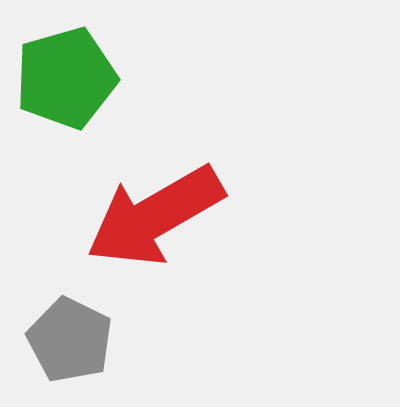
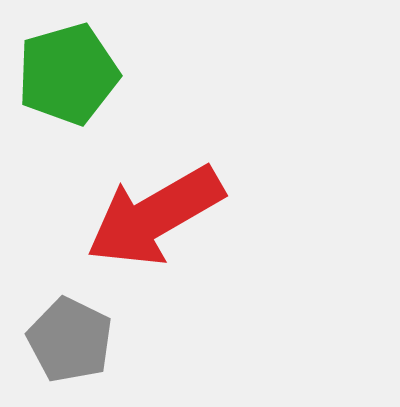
green pentagon: moved 2 px right, 4 px up
